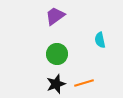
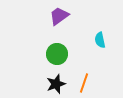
purple trapezoid: moved 4 px right
orange line: rotated 54 degrees counterclockwise
